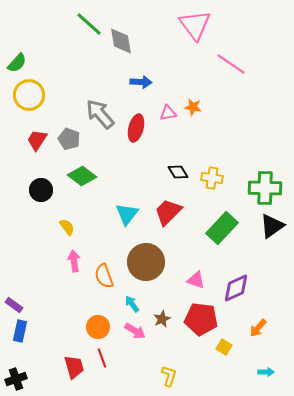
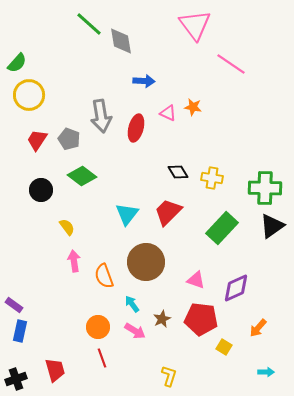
blue arrow at (141, 82): moved 3 px right, 1 px up
pink triangle at (168, 113): rotated 36 degrees clockwise
gray arrow at (100, 114): moved 1 px right, 2 px down; rotated 148 degrees counterclockwise
red trapezoid at (74, 367): moved 19 px left, 3 px down
